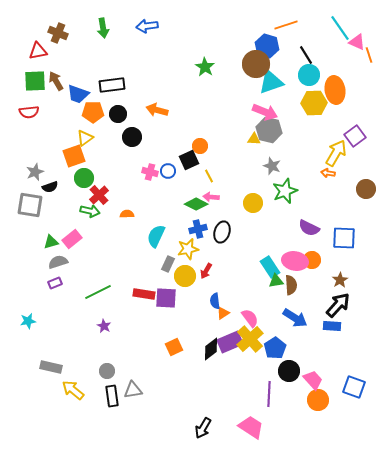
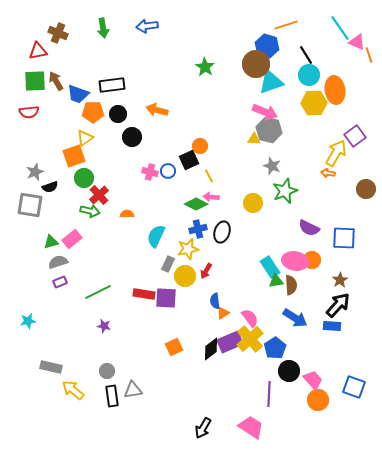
purple rectangle at (55, 283): moved 5 px right, 1 px up
purple star at (104, 326): rotated 16 degrees counterclockwise
